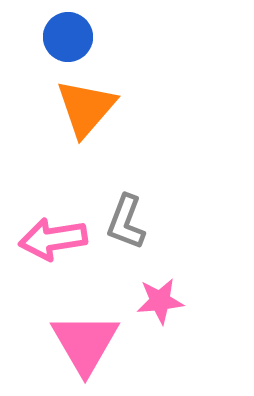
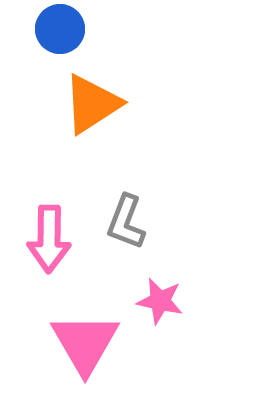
blue circle: moved 8 px left, 8 px up
orange triangle: moved 6 px right, 4 px up; rotated 16 degrees clockwise
pink arrow: moved 4 px left; rotated 80 degrees counterclockwise
pink star: rotated 18 degrees clockwise
